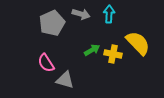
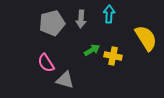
gray arrow: moved 5 px down; rotated 78 degrees clockwise
gray pentagon: rotated 10 degrees clockwise
yellow semicircle: moved 8 px right, 5 px up; rotated 12 degrees clockwise
yellow cross: moved 2 px down
